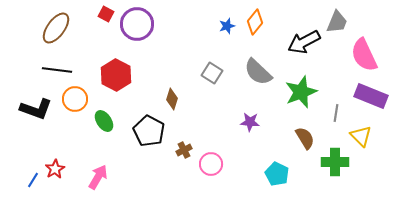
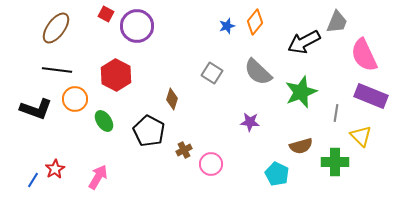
purple circle: moved 2 px down
brown semicircle: moved 4 px left, 8 px down; rotated 105 degrees clockwise
